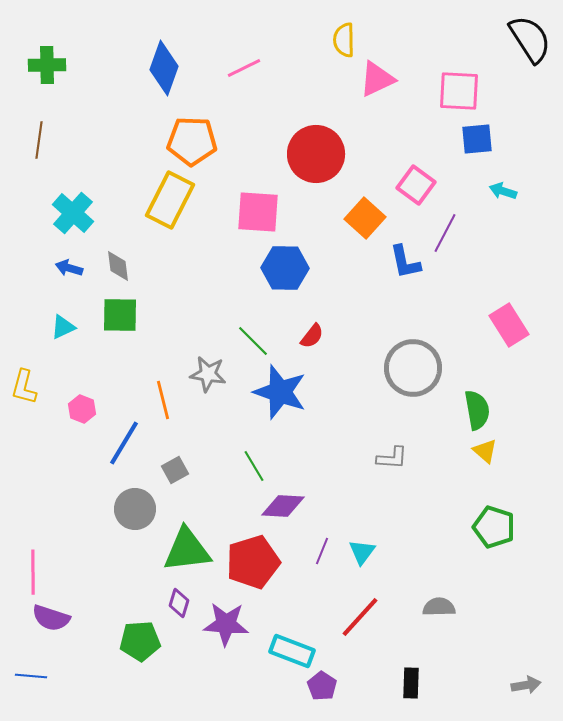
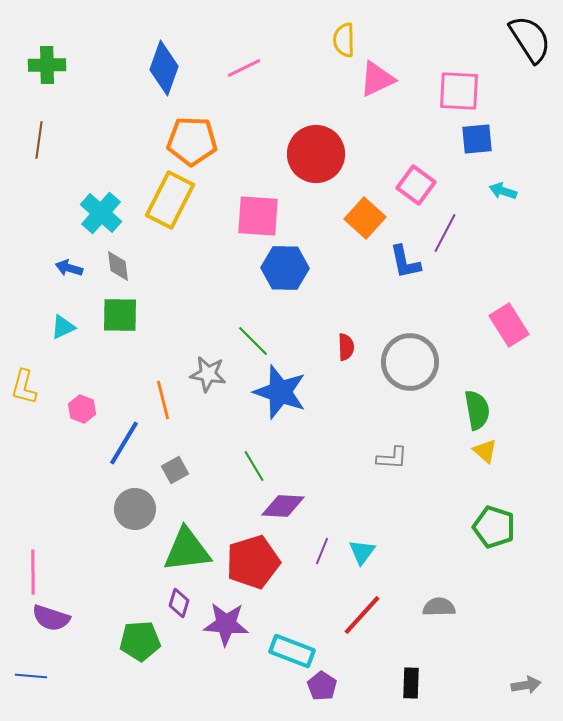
pink square at (258, 212): moved 4 px down
cyan cross at (73, 213): moved 28 px right
red semicircle at (312, 336): moved 34 px right, 11 px down; rotated 40 degrees counterclockwise
gray circle at (413, 368): moved 3 px left, 6 px up
red line at (360, 617): moved 2 px right, 2 px up
